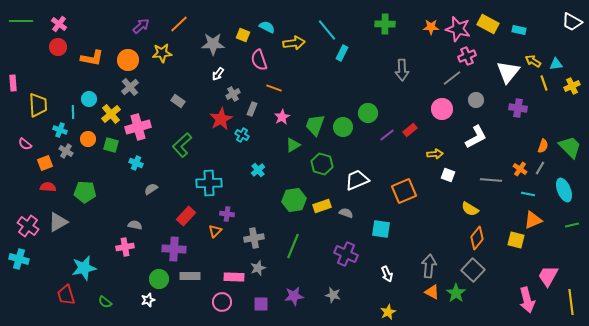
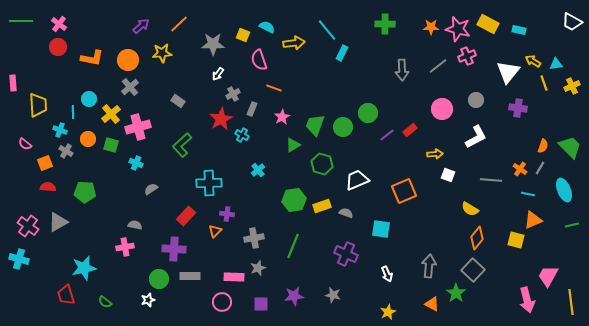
gray line at (452, 78): moved 14 px left, 12 px up
orange triangle at (432, 292): moved 12 px down
